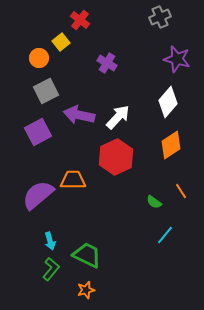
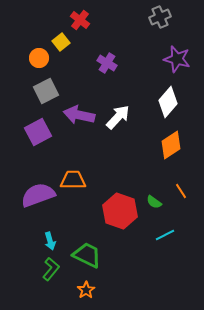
red hexagon: moved 4 px right, 54 px down; rotated 16 degrees counterclockwise
purple semicircle: rotated 20 degrees clockwise
cyan line: rotated 24 degrees clockwise
orange star: rotated 18 degrees counterclockwise
